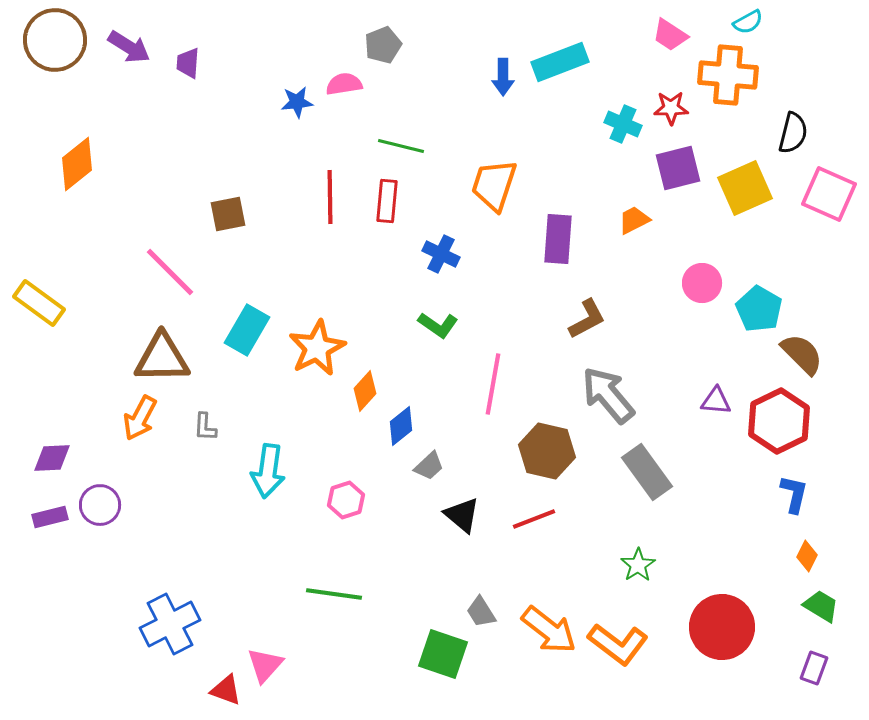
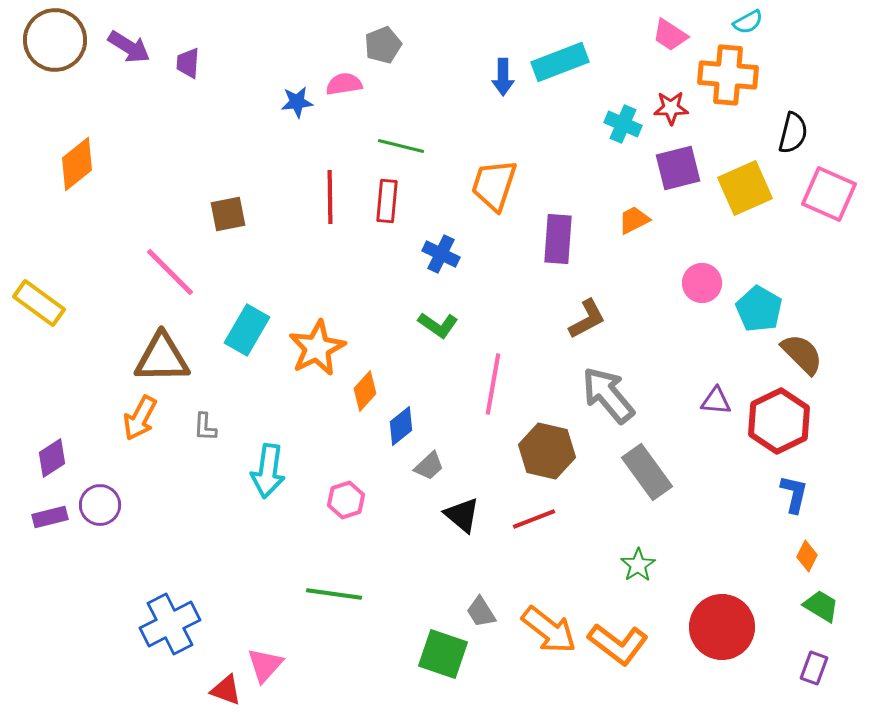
purple diamond at (52, 458): rotated 30 degrees counterclockwise
